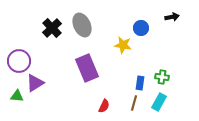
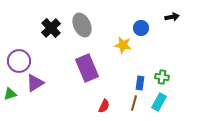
black cross: moved 1 px left
green triangle: moved 7 px left, 2 px up; rotated 24 degrees counterclockwise
